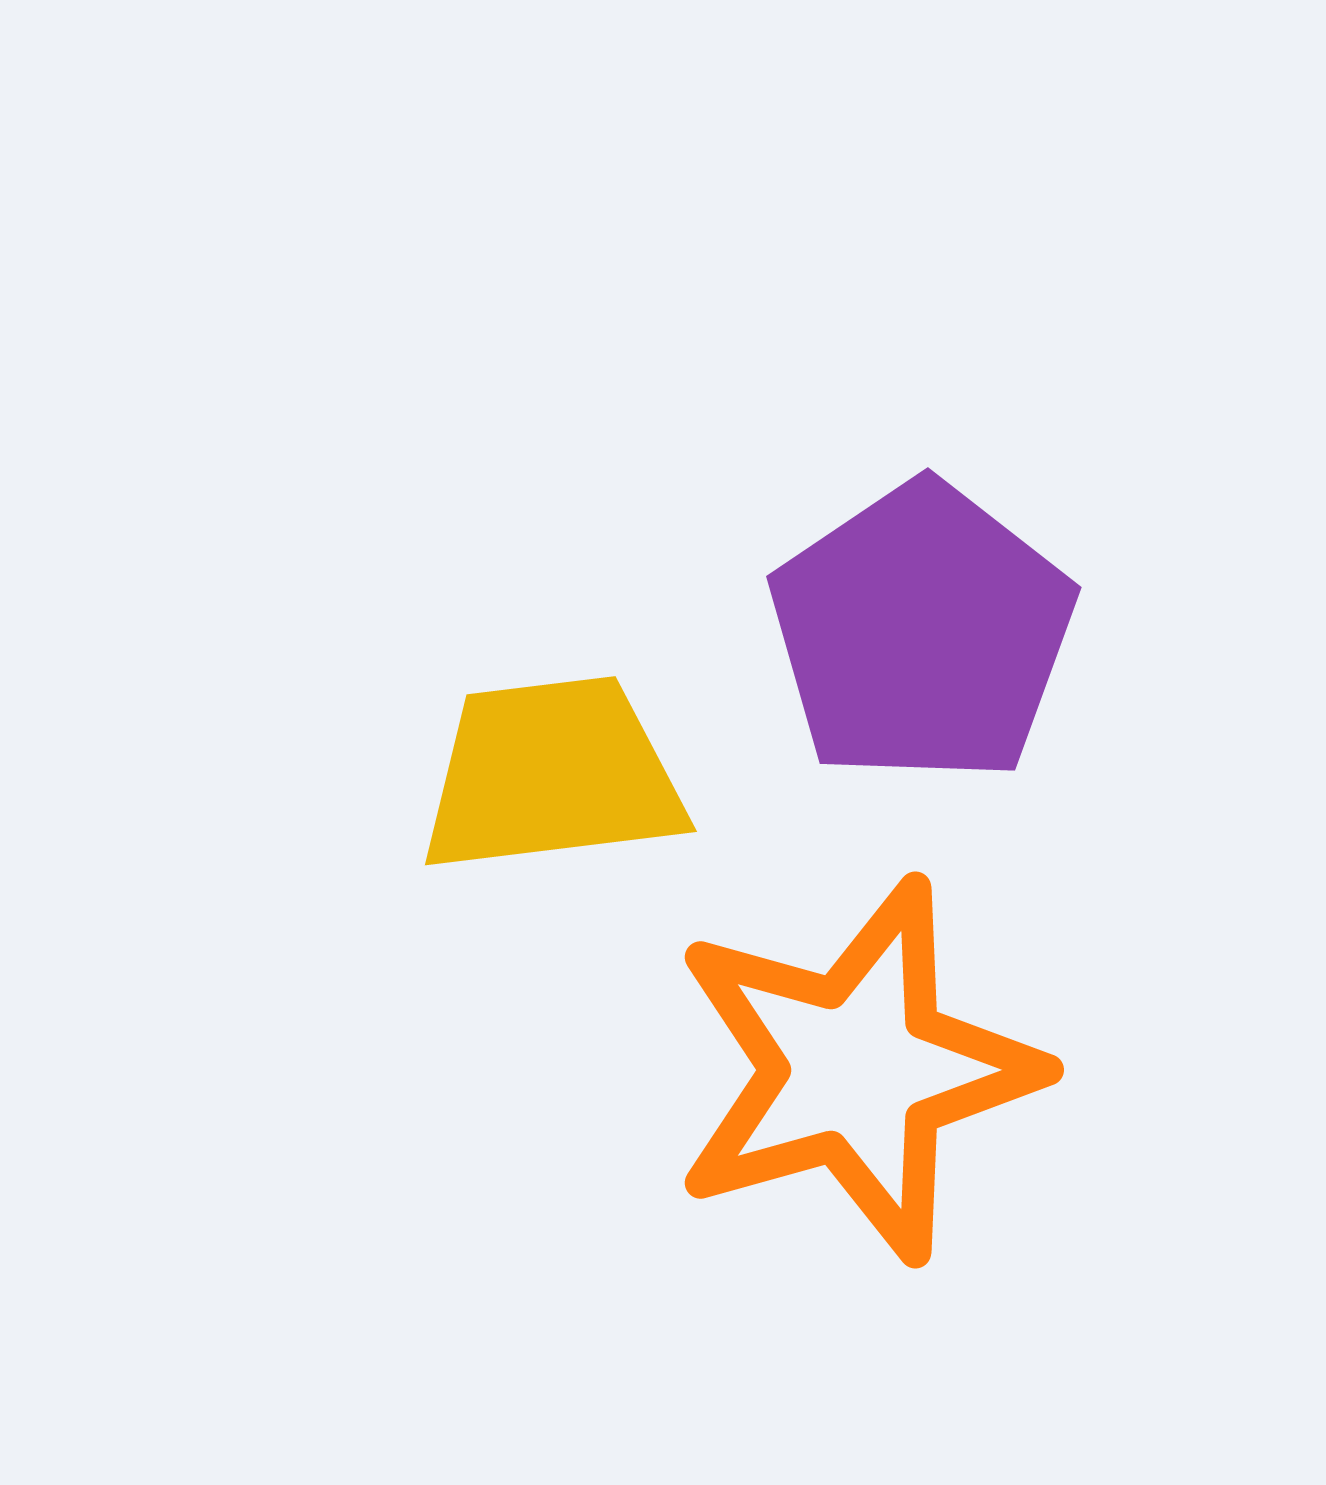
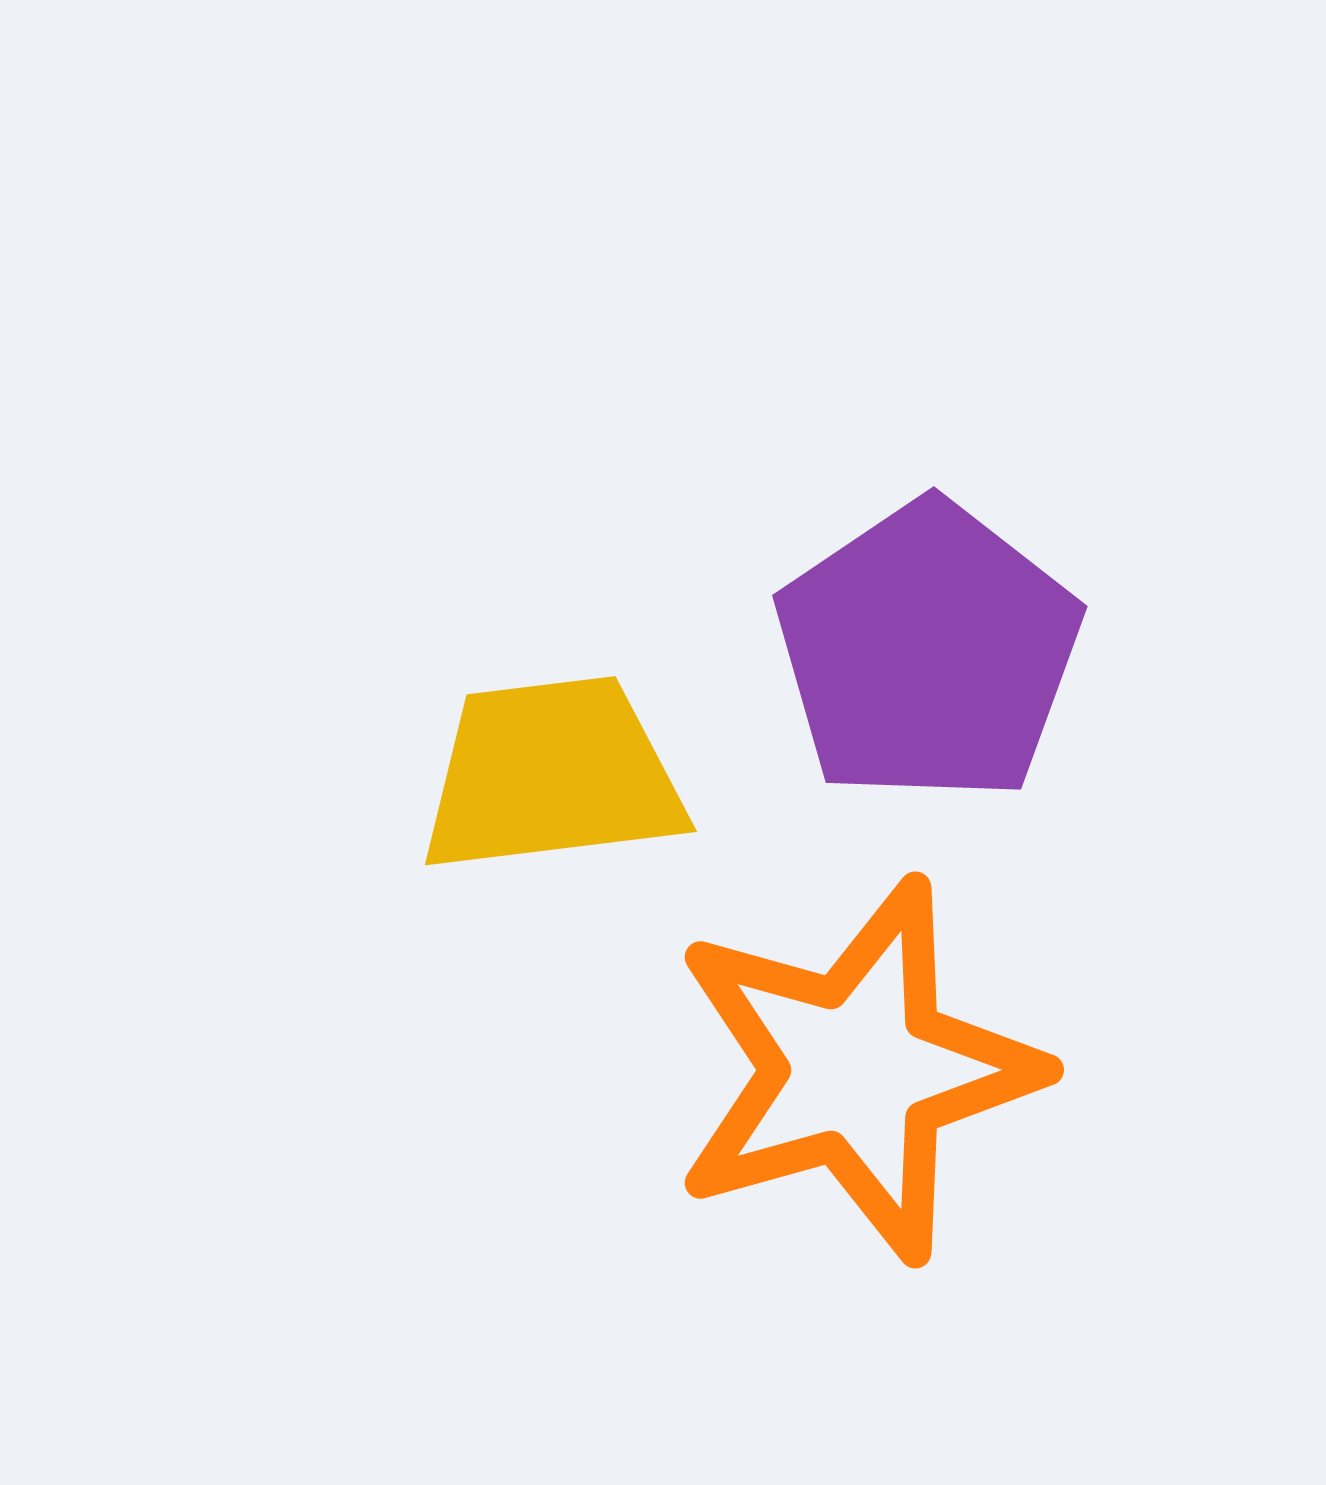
purple pentagon: moved 6 px right, 19 px down
